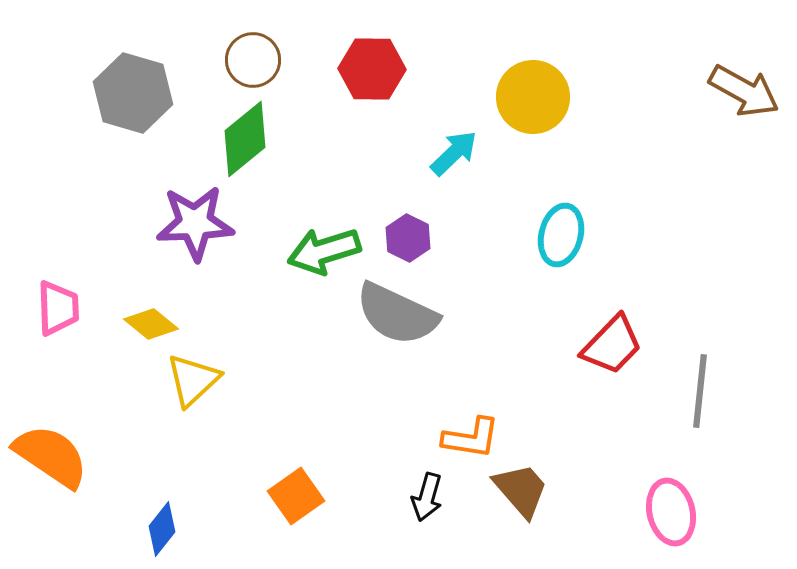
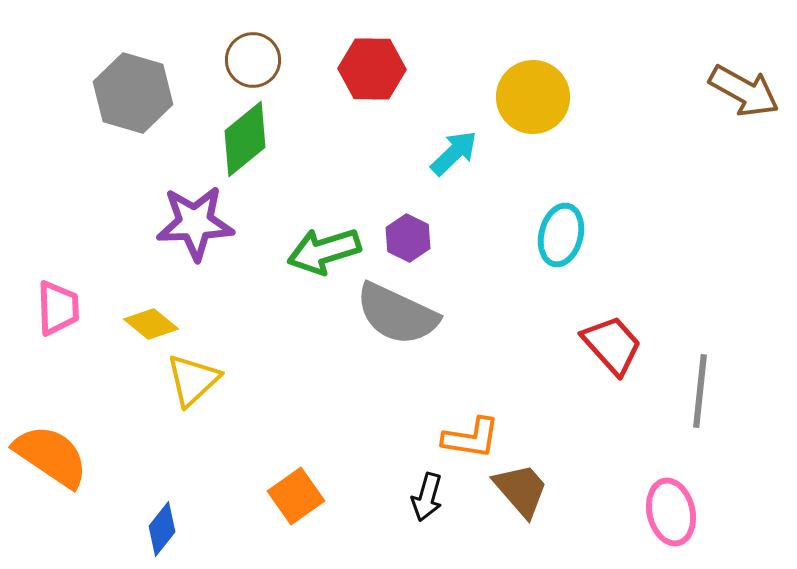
red trapezoid: rotated 86 degrees counterclockwise
